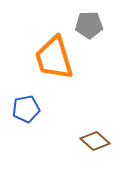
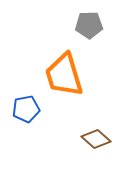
orange trapezoid: moved 10 px right, 17 px down
brown diamond: moved 1 px right, 2 px up
